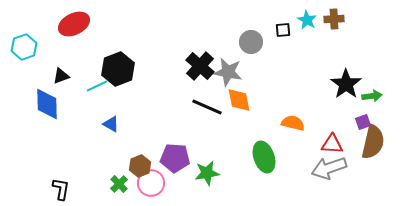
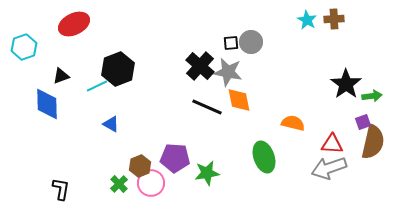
black square: moved 52 px left, 13 px down
